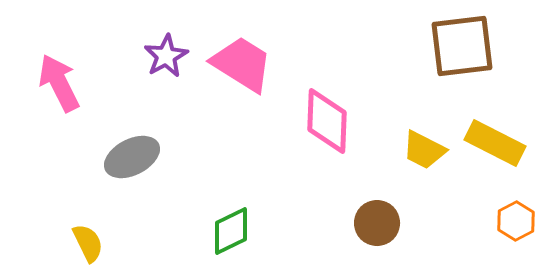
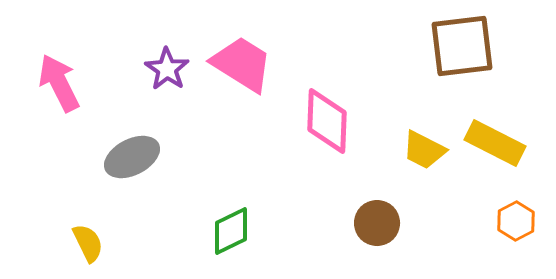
purple star: moved 1 px right, 13 px down; rotated 9 degrees counterclockwise
